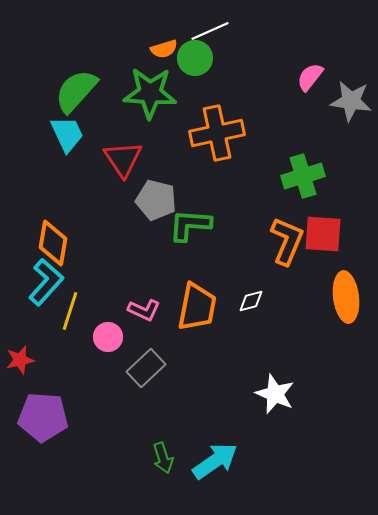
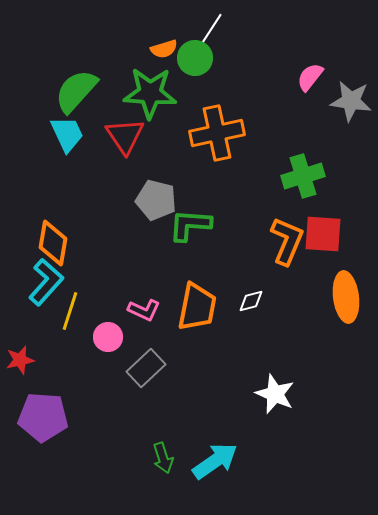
white line: rotated 33 degrees counterclockwise
red triangle: moved 2 px right, 23 px up
